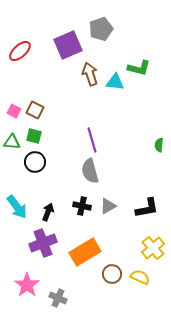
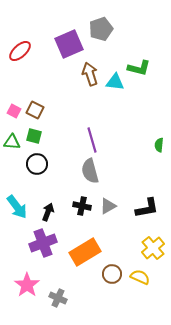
purple square: moved 1 px right, 1 px up
black circle: moved 2 px right, 2 px down
